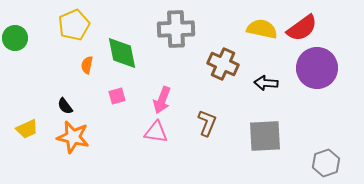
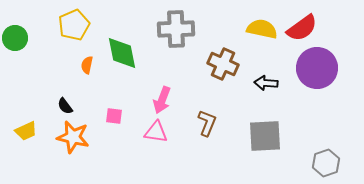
pink square: moved 3 px left, 20 px down; rotated 24 degrees clockwise
yellow trapezoid: moved 1 px left, 2 px down
